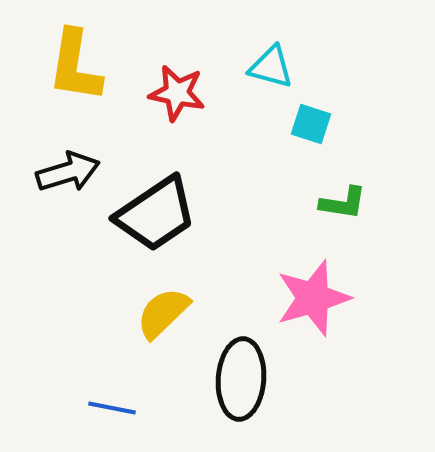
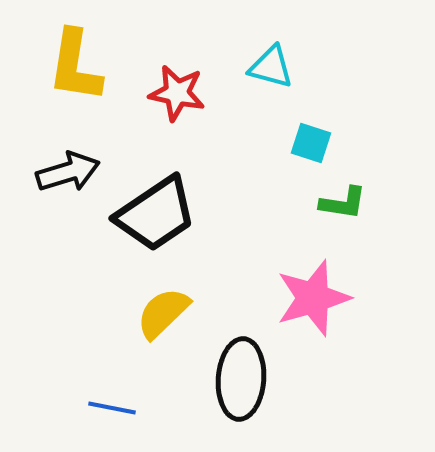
cyan square: moved 19 px down
